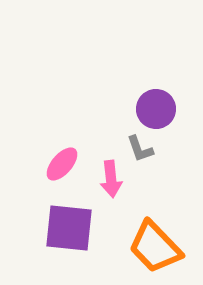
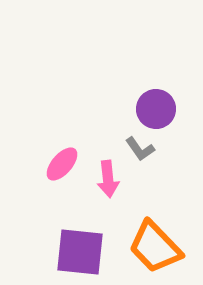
gray L-shape: rotated 16 degrees counterclockwise
pink arrow: moved 3 px left
purple square: moved 11 px right, 24 px down
